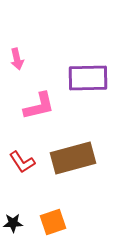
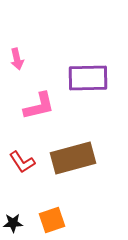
orange square: moved 1 px left, 2 px up
